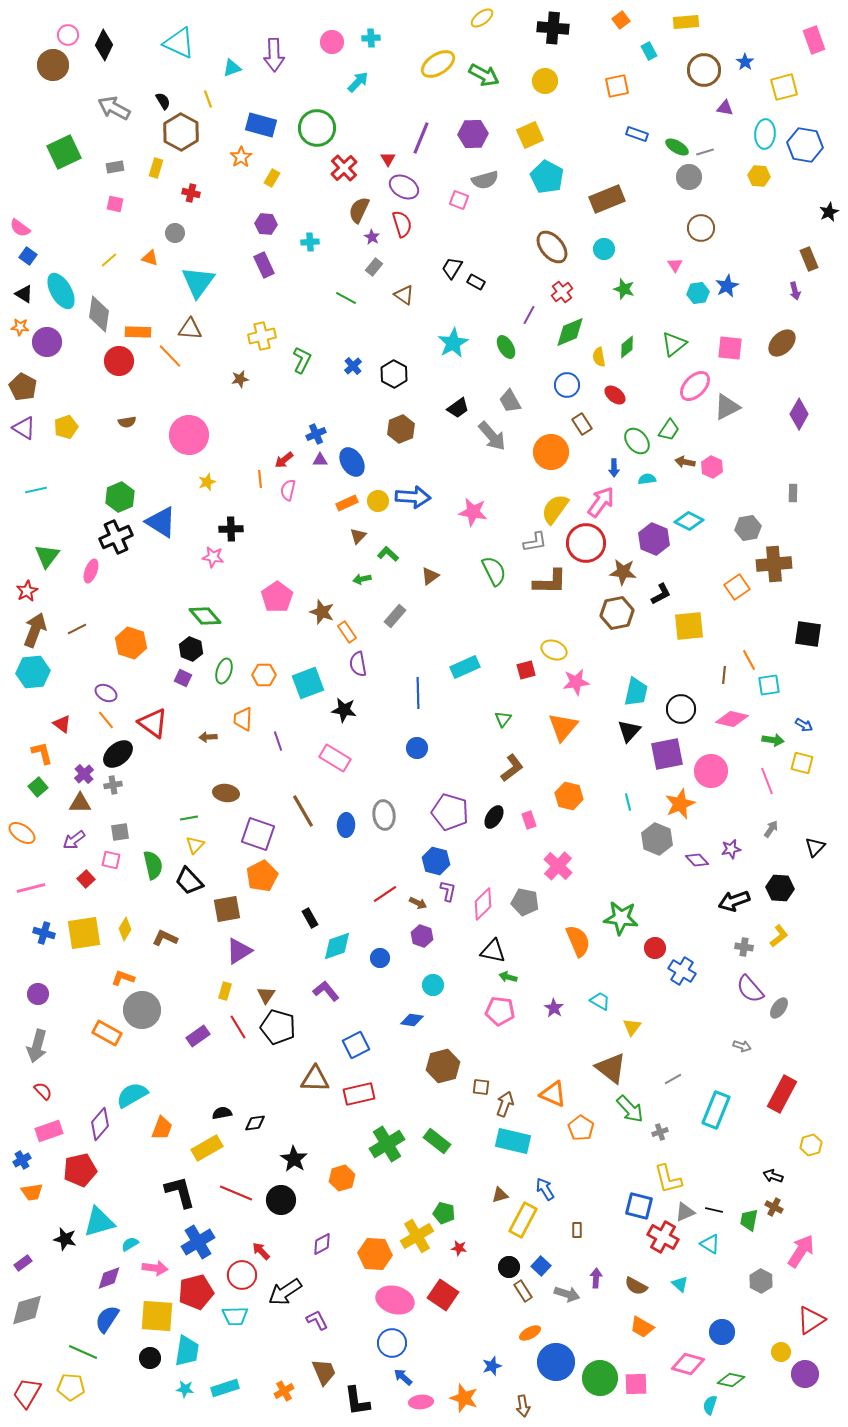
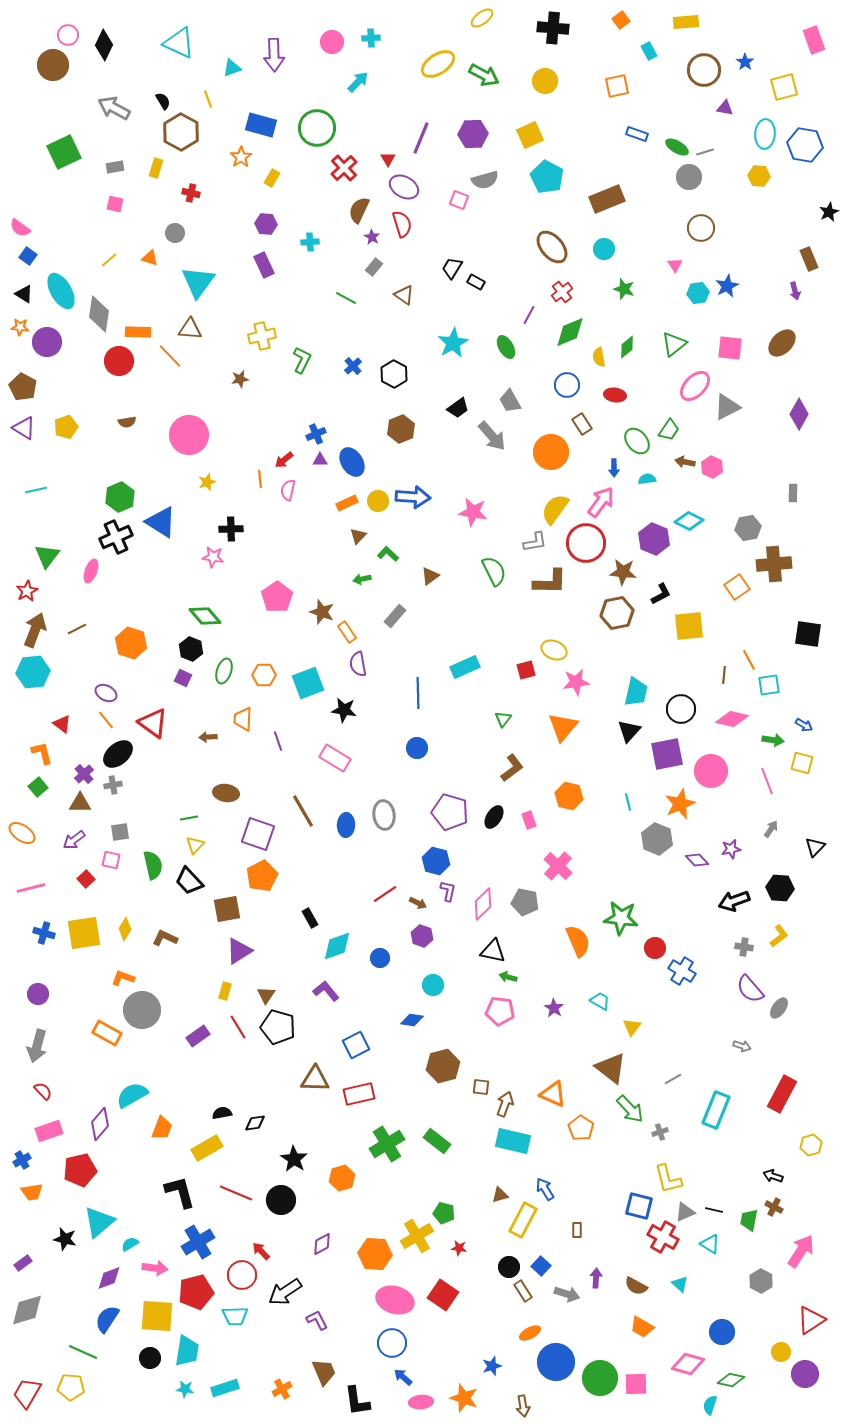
red ellipse at (615, 395): rotated 30 degrees counterclockwise
cyan triangle at (99, 1222): rotated 24 degrees counterclockwise
orange cross at (284, 1391): moved 2 px left, 2 px up
